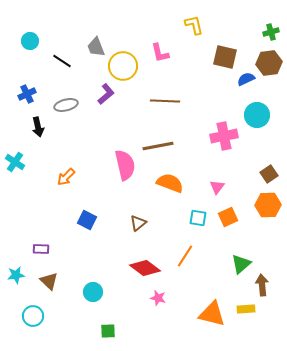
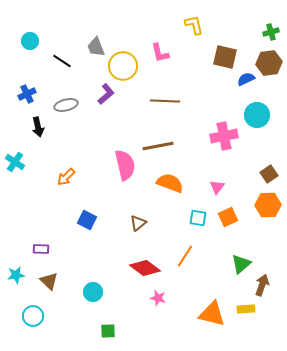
brown arrow at (262, 285): rotated 25 degrees clockwise
